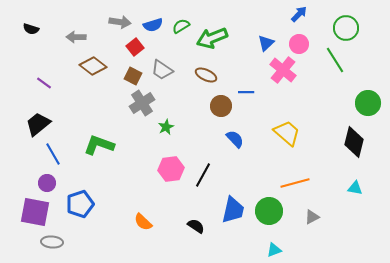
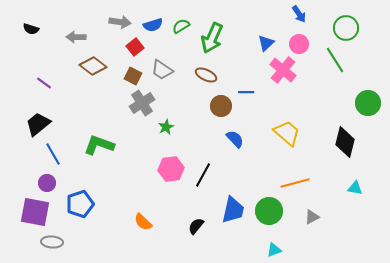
blue arrow at (299, 14): rotated 102 degrees clockwise
green arrow at (212, 38): rotated 44 degrees counterclockwise
black diamond at (354, 142): moved 9 px left
black semicircle at (196, 226): rotated 84 degrees counterclockwise
